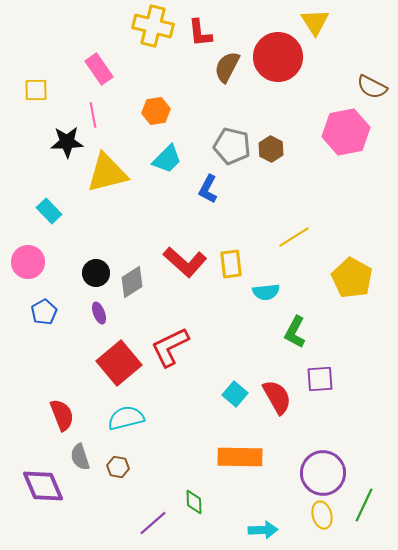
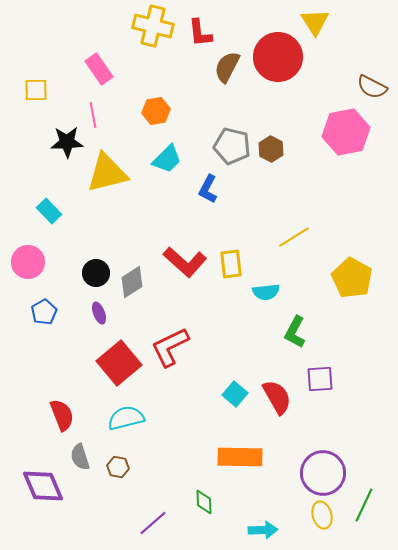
green diamond at (194, 502): moved 10 px right
